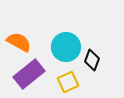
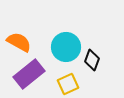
yellow square: moved 2 px down
